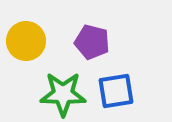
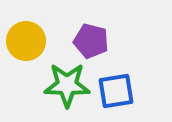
purple pentagon: moved 1 px left, 1 px up
green star: moved 4 px right, 9 px up
